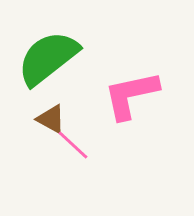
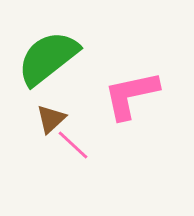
brown triangle: rotated 48 degrees clockwise
